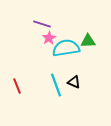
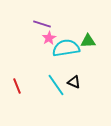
cyan line: rotated 15 degrees counterclockwise
